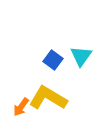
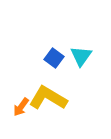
blue square: moved 1 px right, 2 px up
